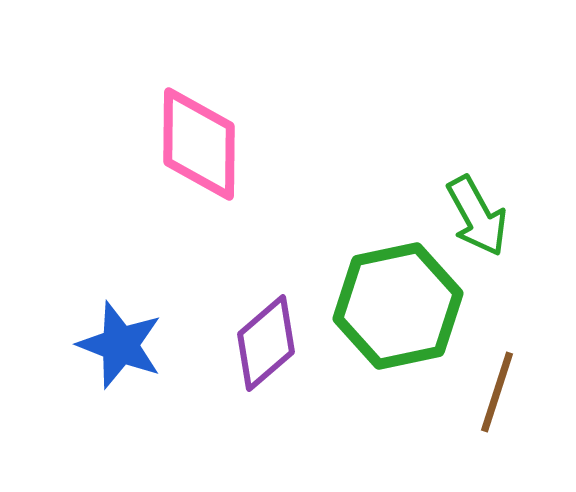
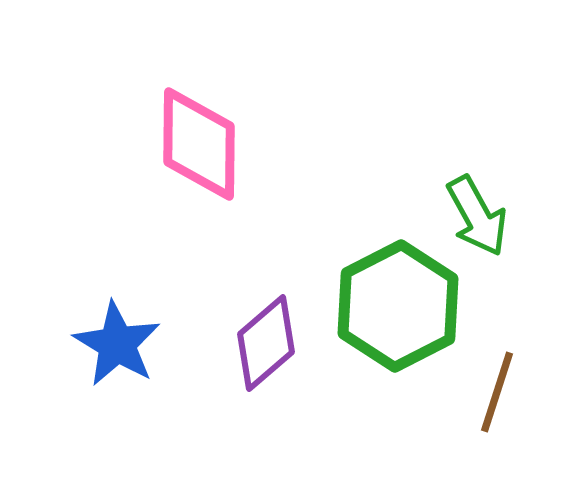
green hexagon: rotated 15 degrees counterclockwise
blue star: moved 3 px left, 1 px up; rotated 10 degrees clockwise
